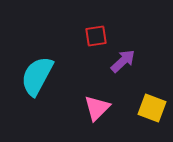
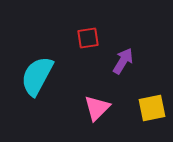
red square: moved 8 px left, 2 px down
purple arrow: rotated 16 degrees counterclockwise
yellow square: rotated 32 degrees counterclockwise
